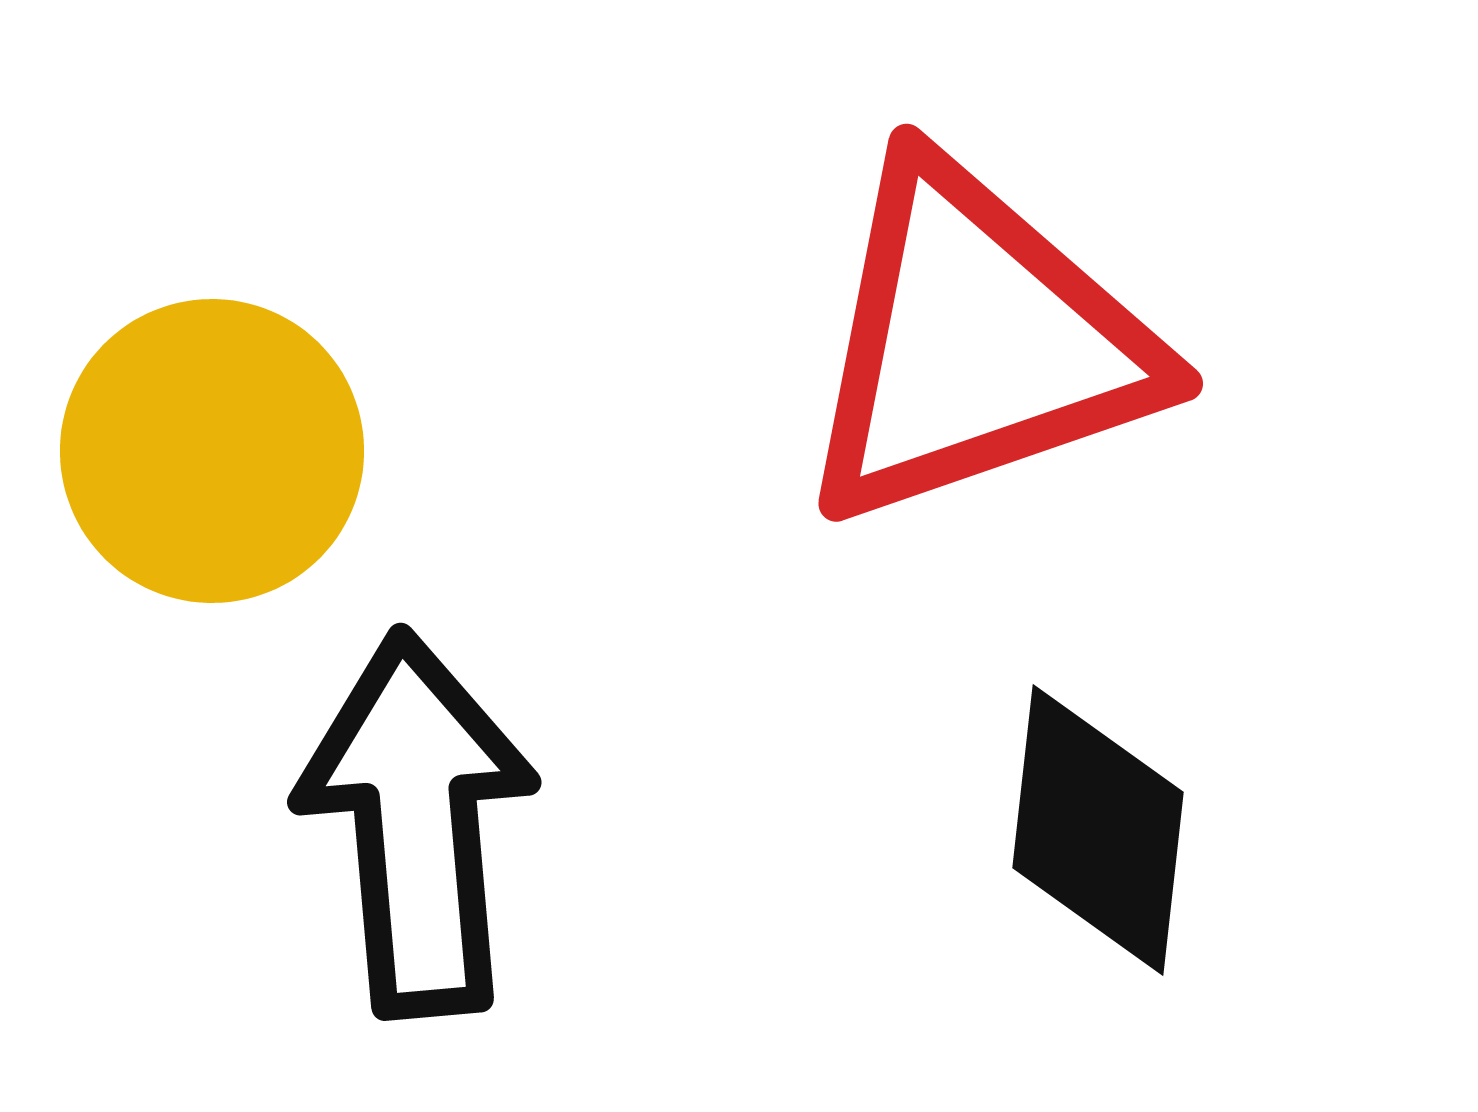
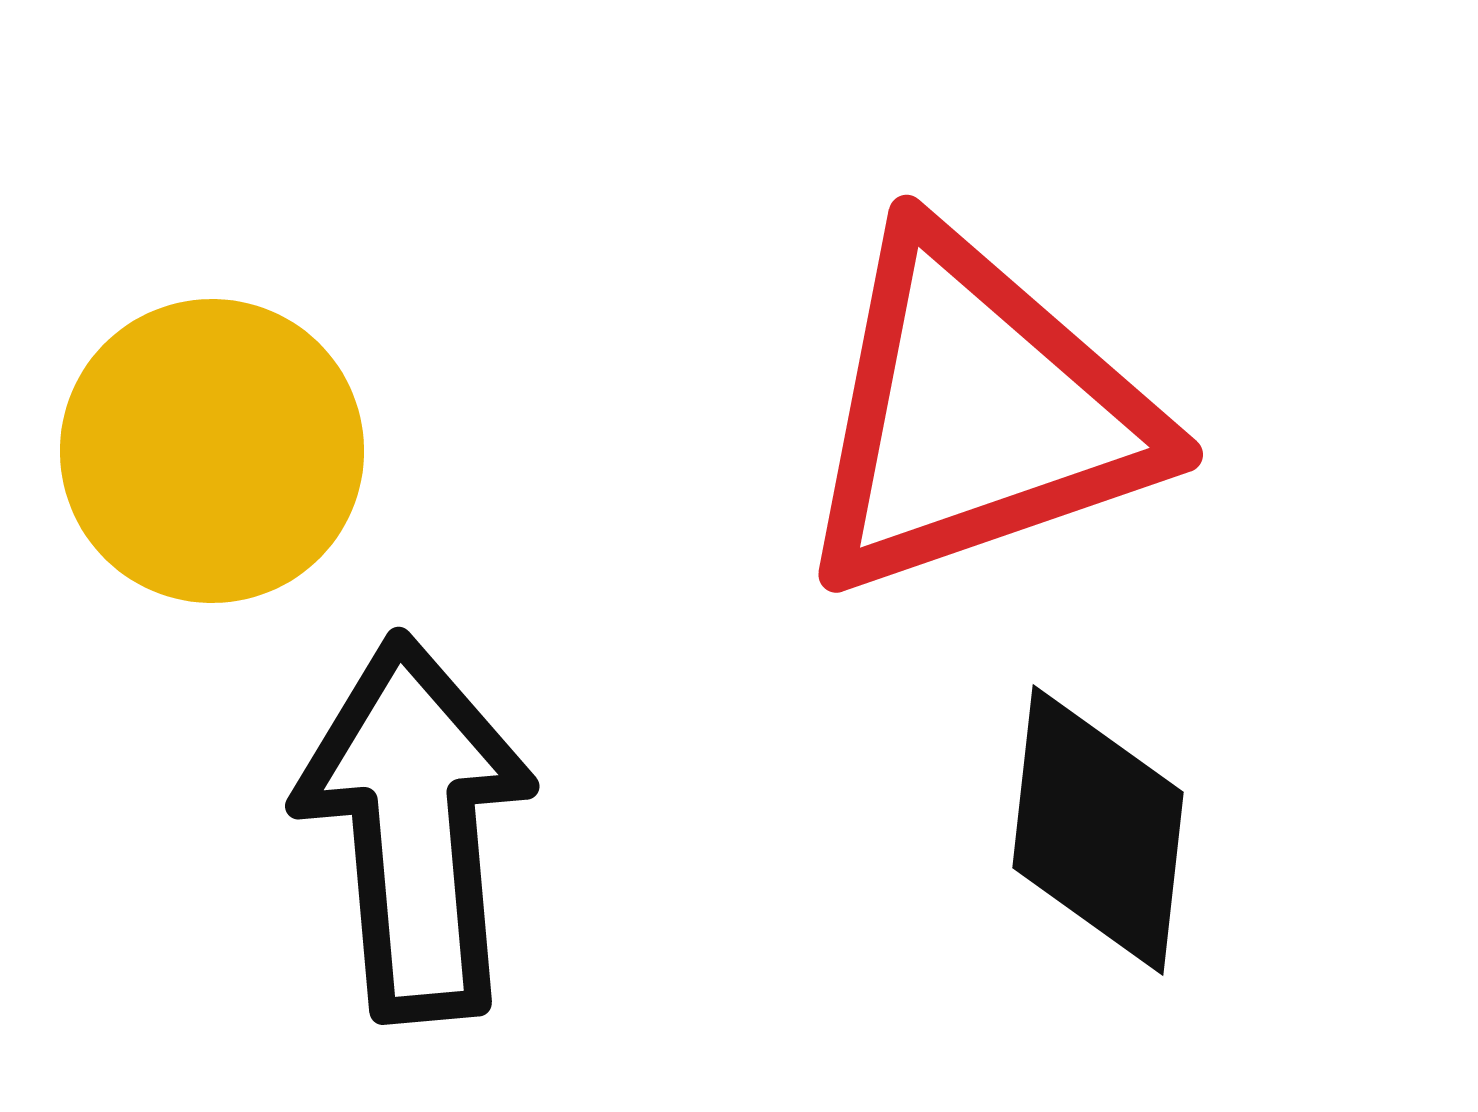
red triangle: moved 71 px down
black arrow: moved 2 px left, 4 px down
